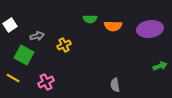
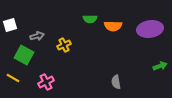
white square: rotated 16 degrees clockwise
gray semicircle: moved 1 px right, 3 px up
